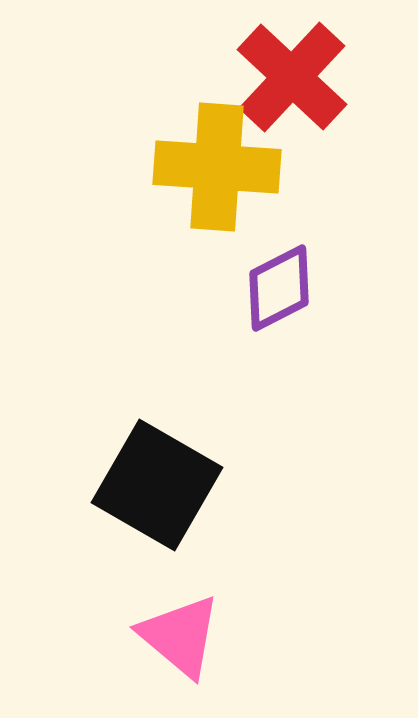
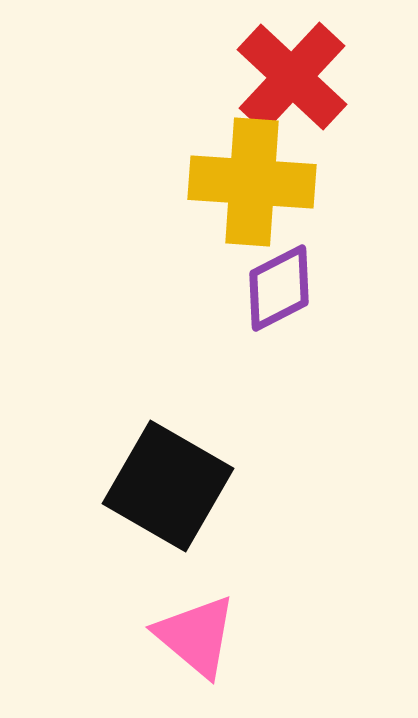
yellow cross: moved 35 px right, 15 px down
black square: moved 11 px right, 1 px down
pink triangle: moved 16 px right
